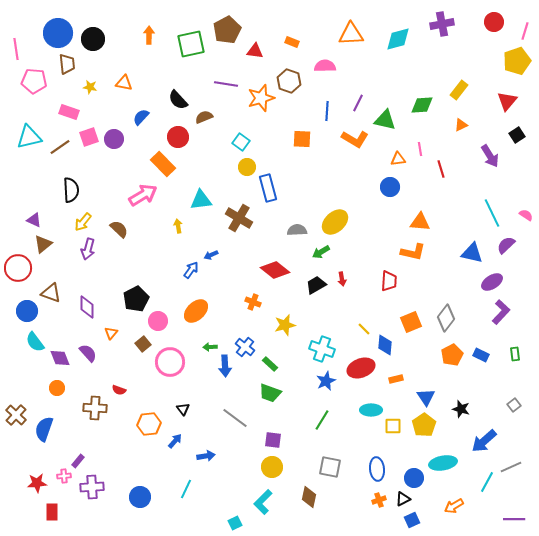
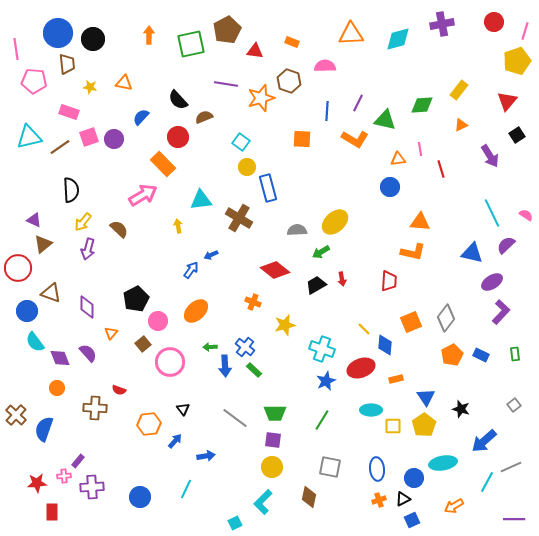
green rectangle at (270, 364): moved 16 px left, 6 px down
green trapezoid at (270, 393): moved 5 px right, 20 px down; rotated 20 degrees counterclockwise
